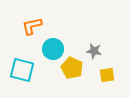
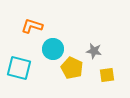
orange L-shape: rotated 30 degrees clockwise
cyan square: moved 3 px left, 2 px up
